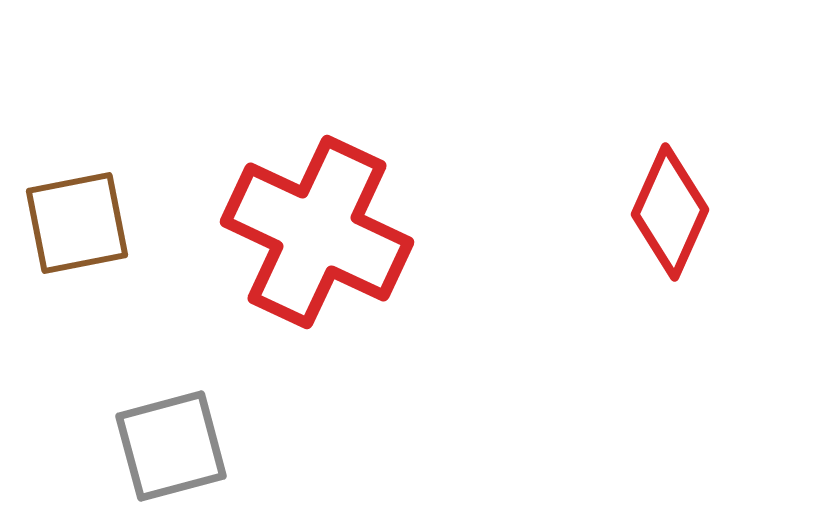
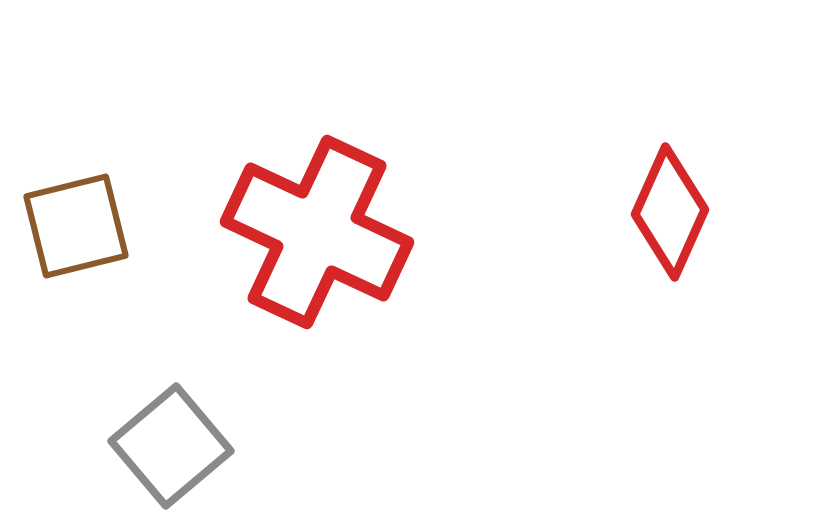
brown square: moved 1 px left, 3 px down; rotated 3 degrees counterclockwise
gray square: rotated 25 degrees counterclockwise
